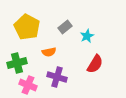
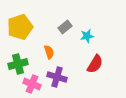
yellow pentagon: moved 7 px left; rotated 25 degrees clockwise
cyan star: rotated 16 degrees clockwise
orange semicircle: rotated 96 degrees counterclockwise
green cross: moved 1 px right, 1 px down
pink cross: moved 4 px right, 1 px up
